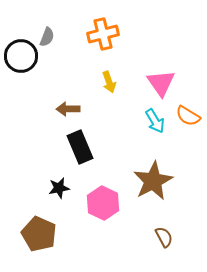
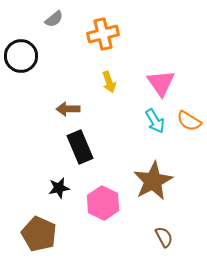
gray semicircle: moved 7 px right, 18 px up; rotated 30 degrees clockwise
orange semicircle: moved 1 px right, 5 px down
